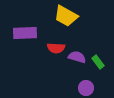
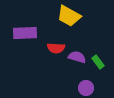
yellow trapezoid: moved 3 px right
